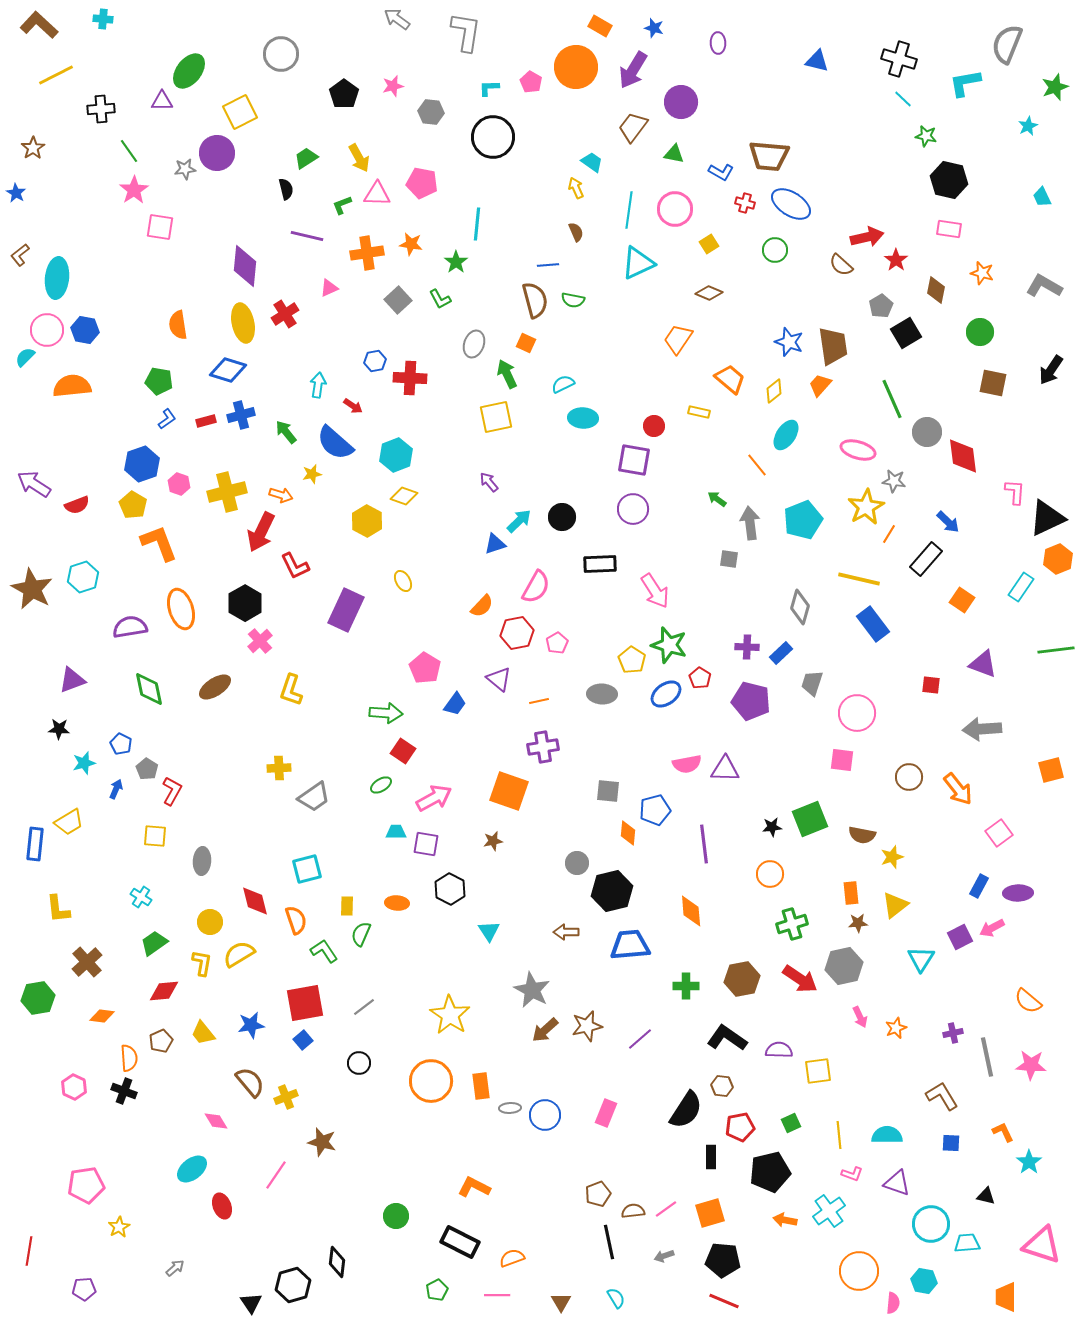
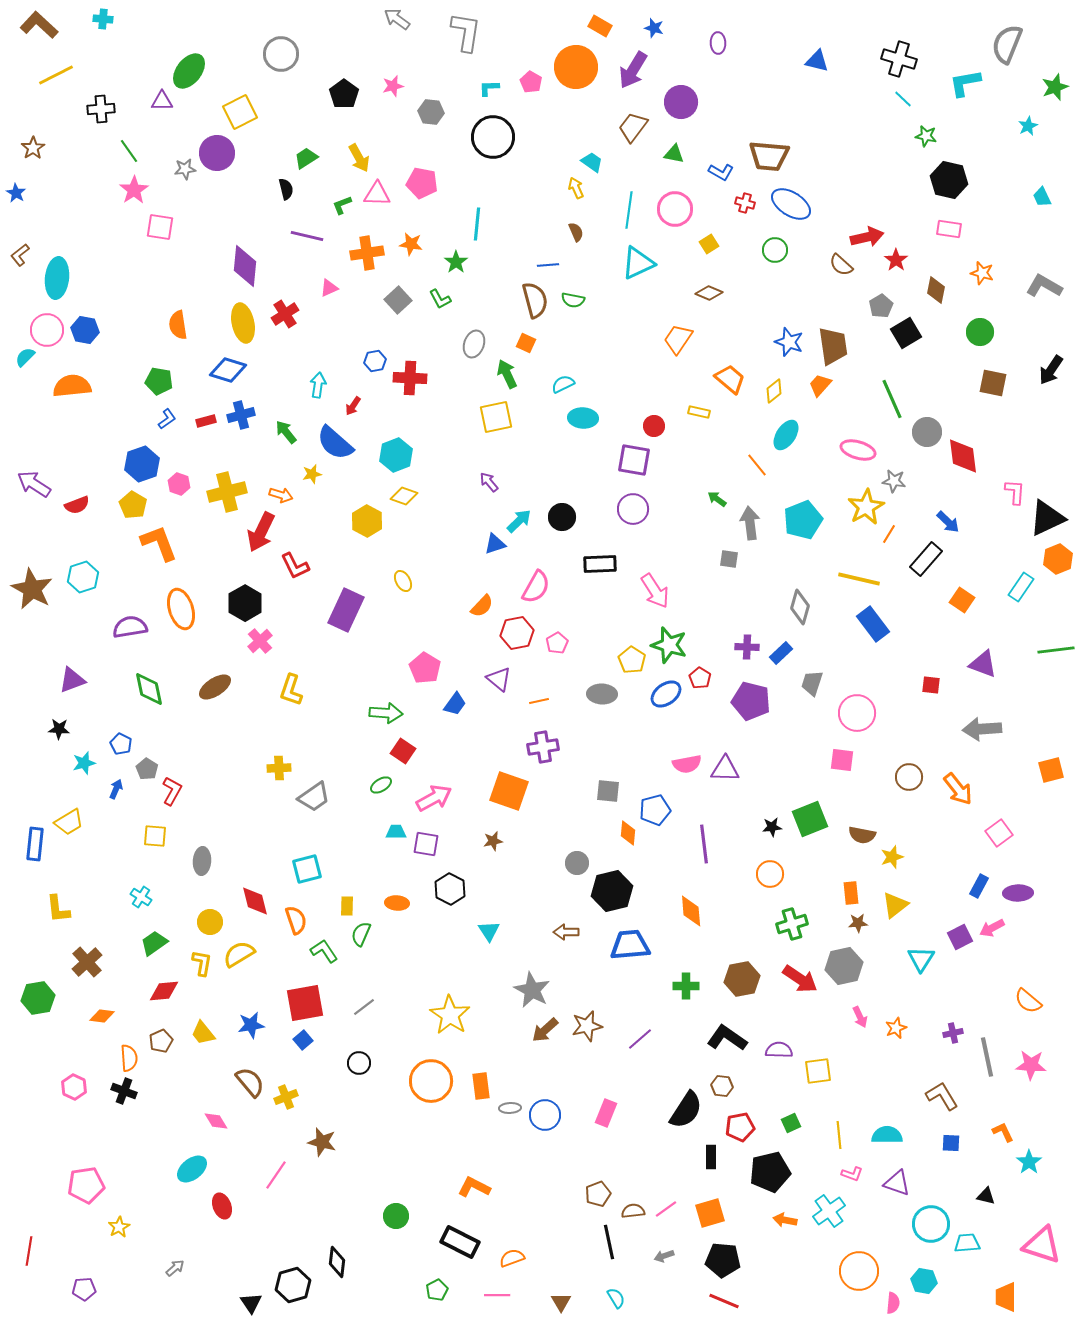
red arrow at (353, 406): rotated 90 degrees clockwise
